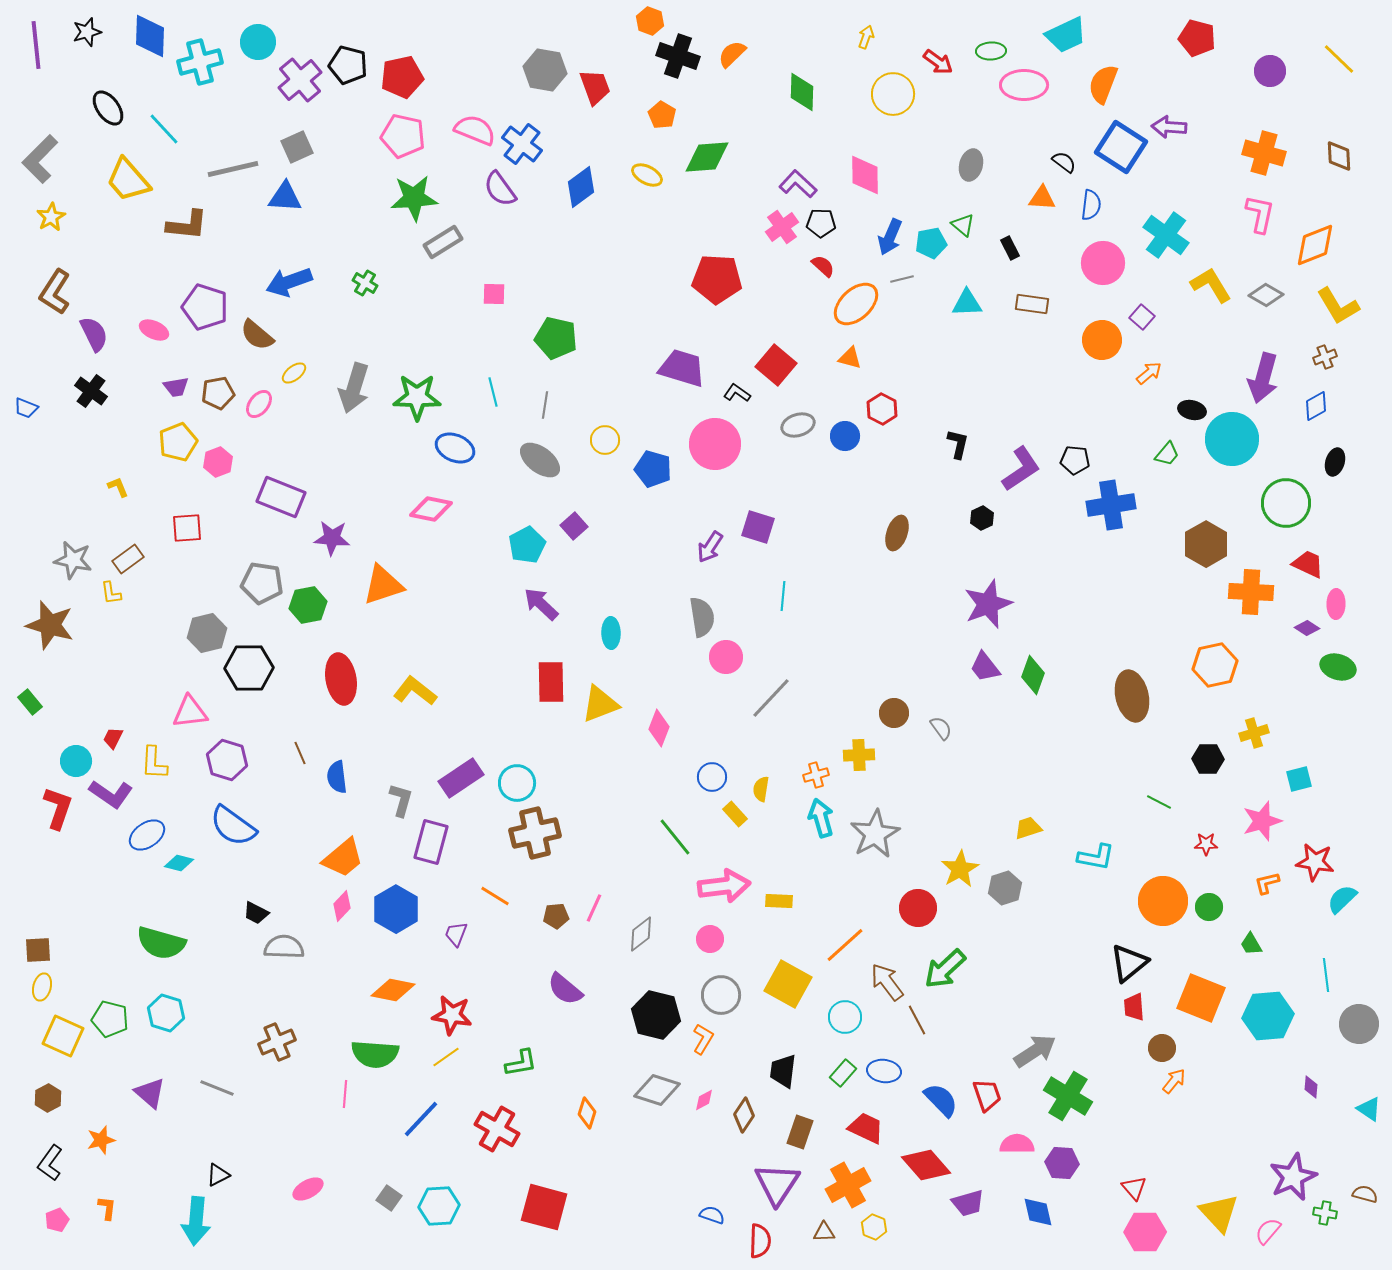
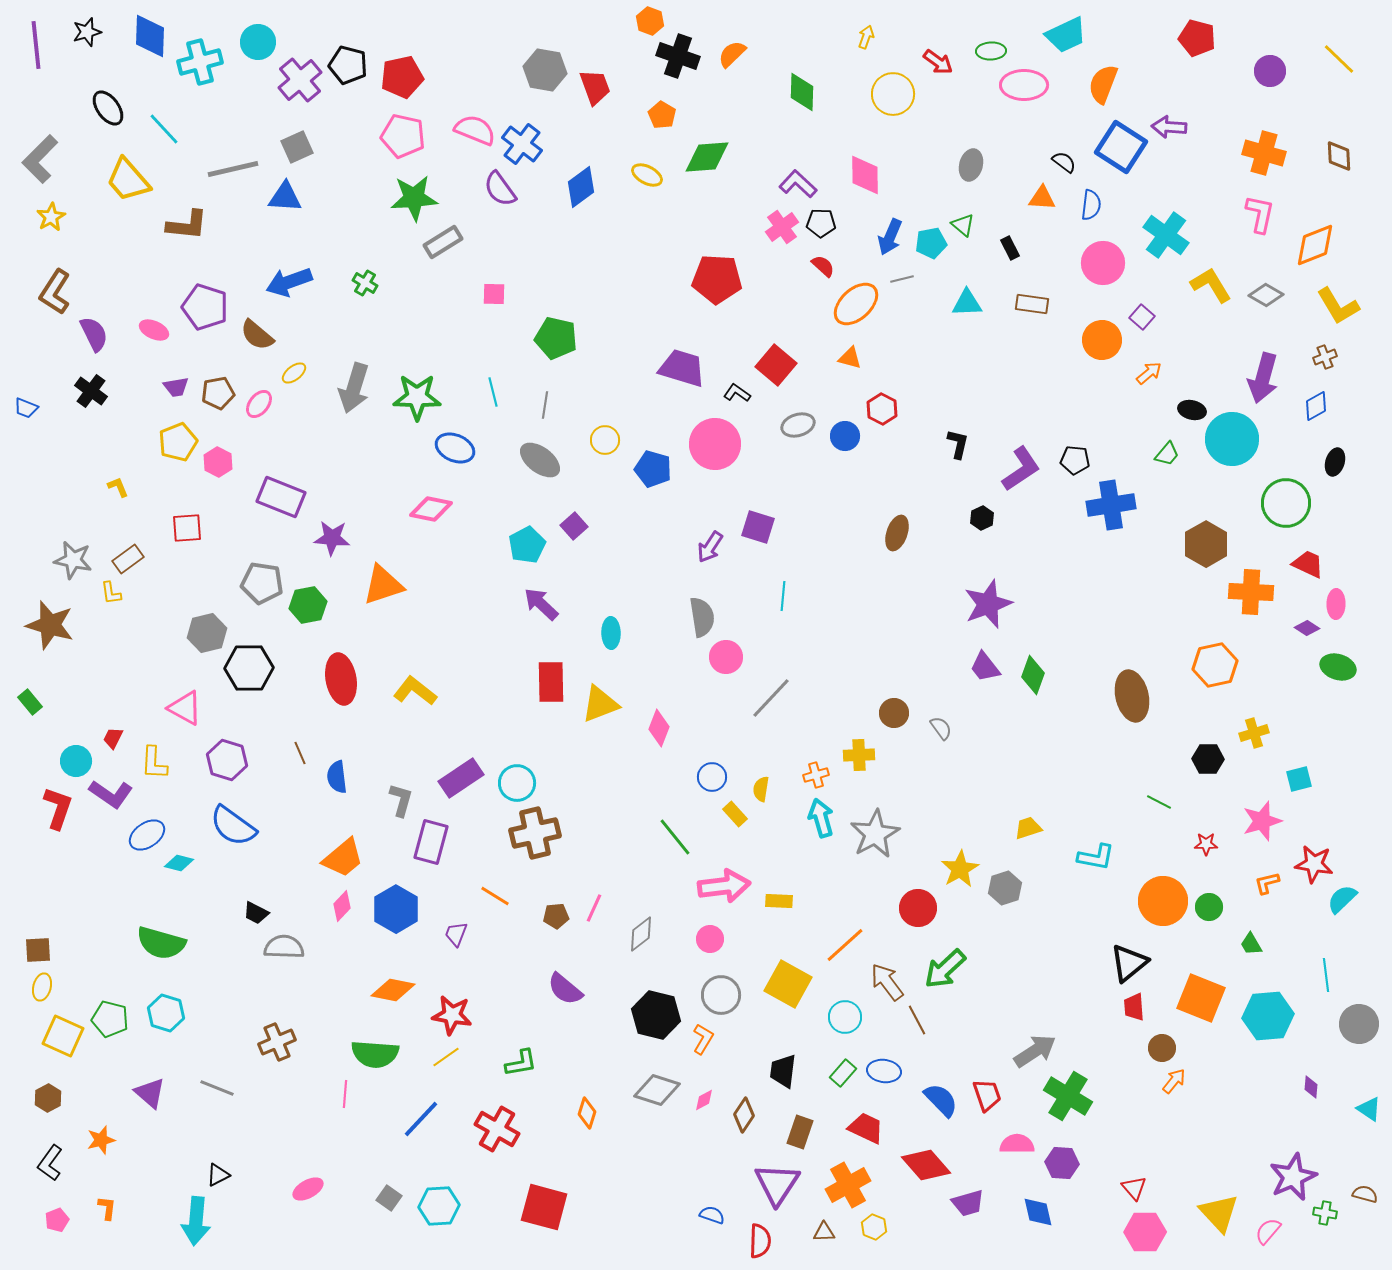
pink hexagon at (218, 462): rotated 12 degrees counterclockwise
pink triangle at (190, 712): moved 5 px left, 4 px up; rotated 36 degrees clockwise
red star at (1315, 862): moved 1 px left, 2 px down
